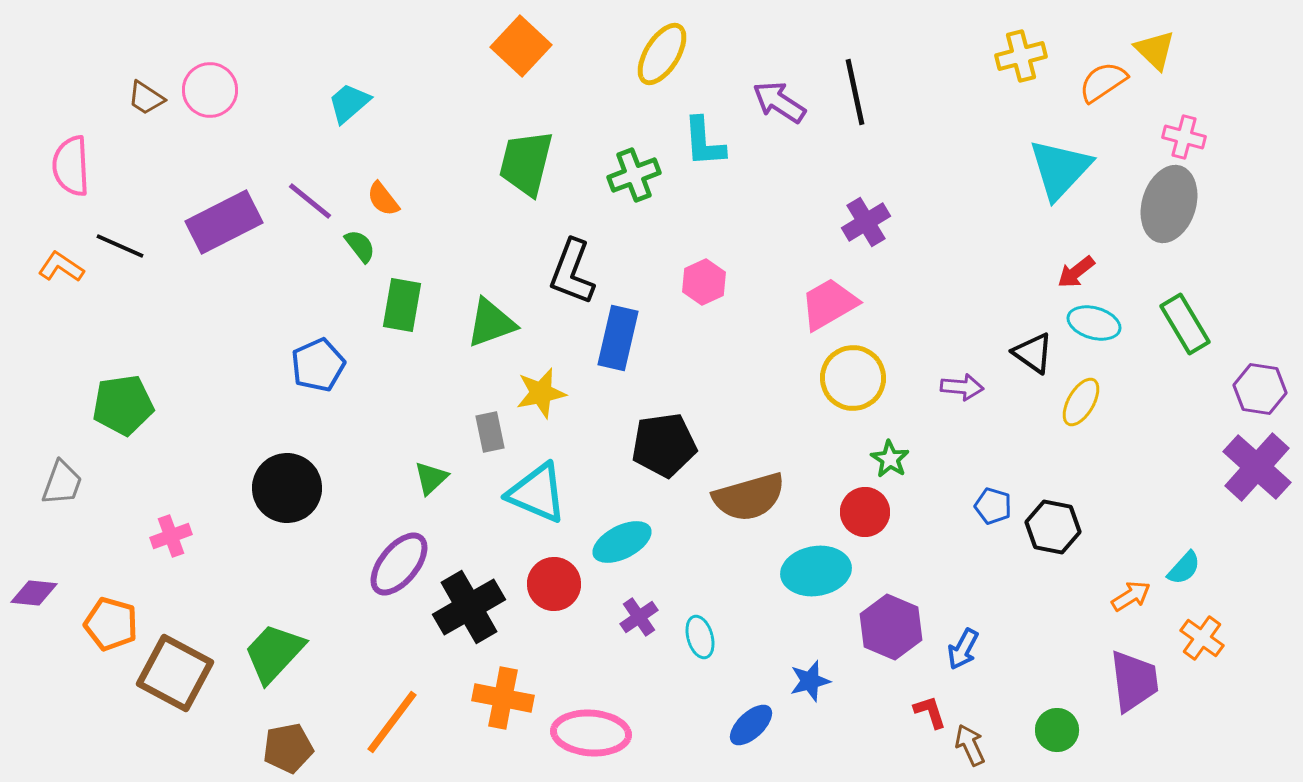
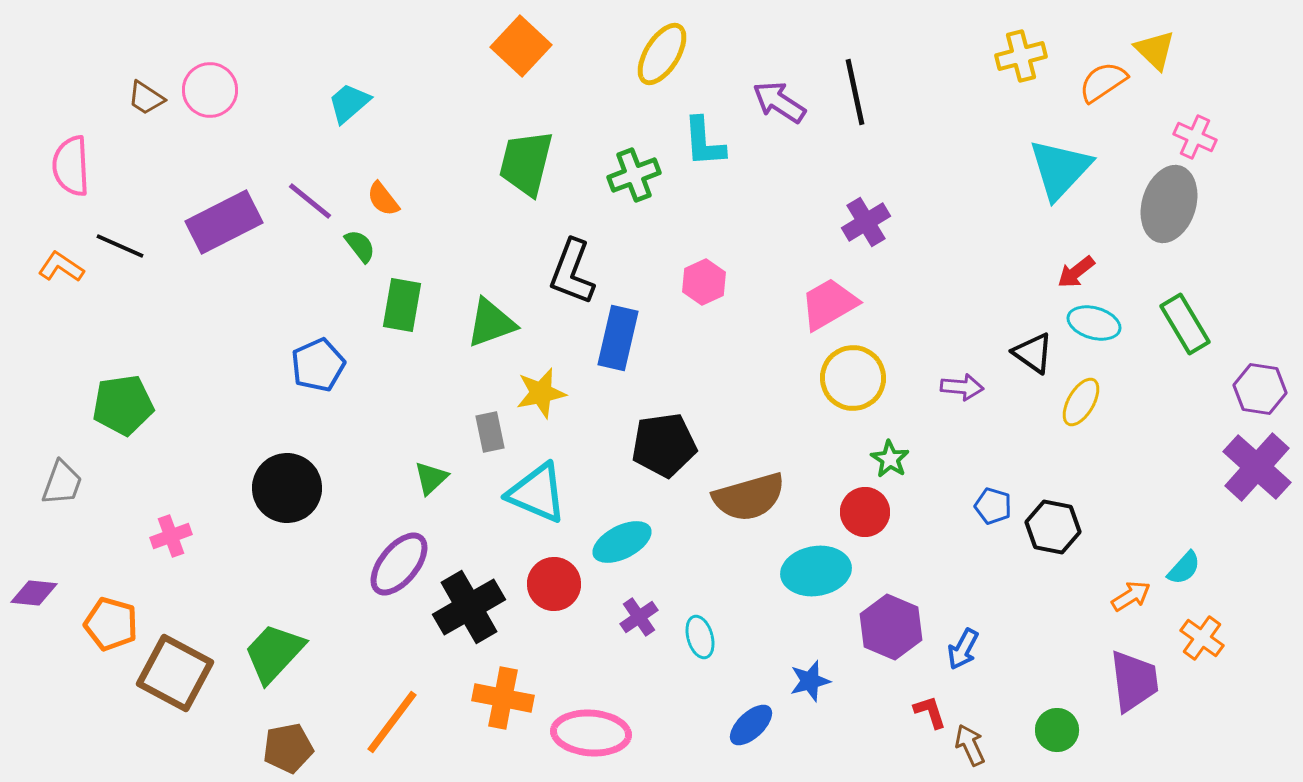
pink cross at (1184, 137): moved 11 px right; rotated 9 degrees clockwise
